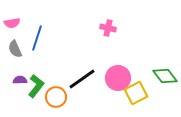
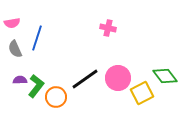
black line: moved 3 px right
yellow square: moved 6 px right
